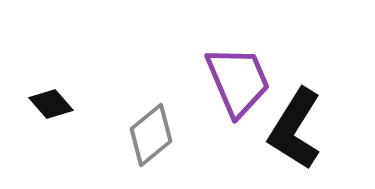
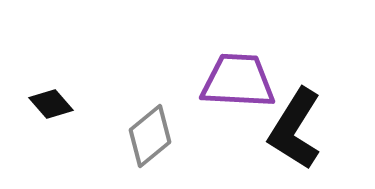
purple trapezoid: rotated 64 degrees counterclockwise
gray diamond: moved 1 px left, 1 px down
